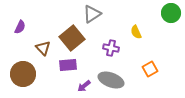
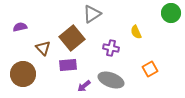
purple semicircle: rotated 128 degrees counterclockwise
